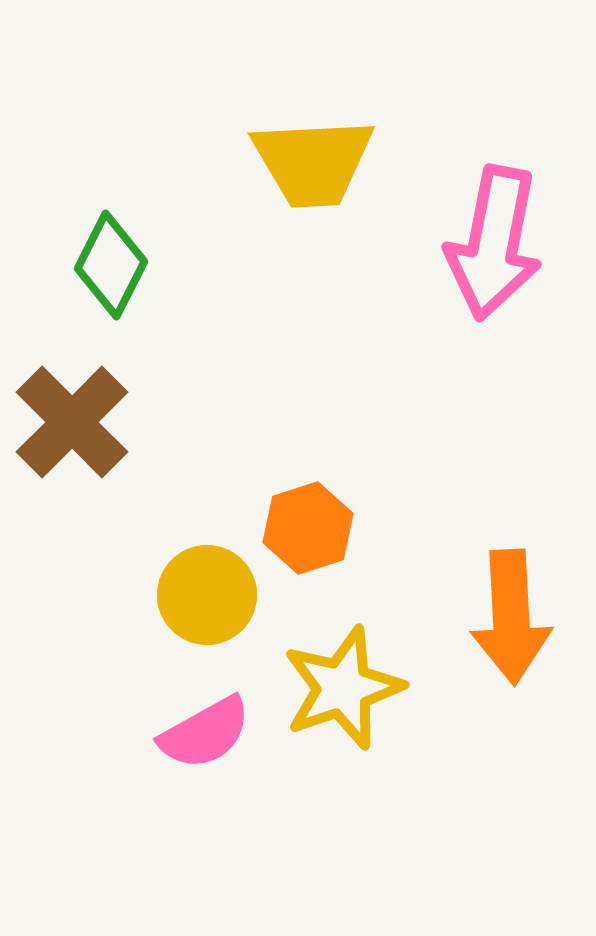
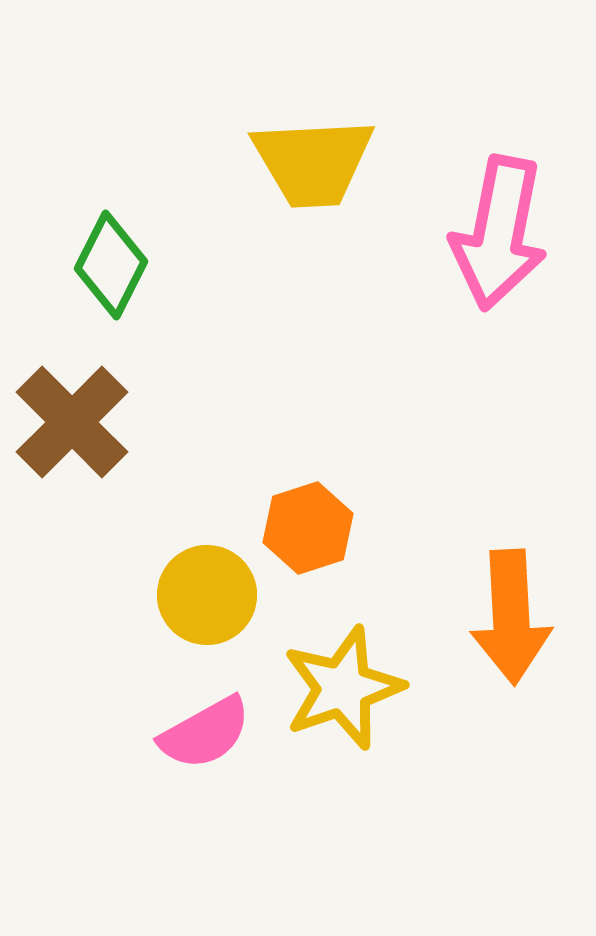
pink arrow: moved 5 px right, 10 px up
